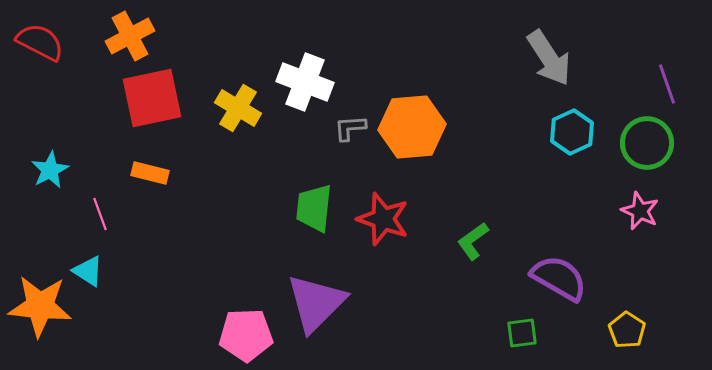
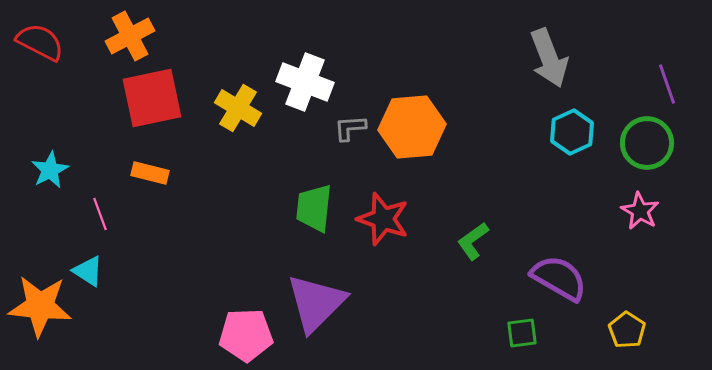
gray arrow: rotated 12 degrees clockwise
pink star: rotated 6 degrees clockwise
